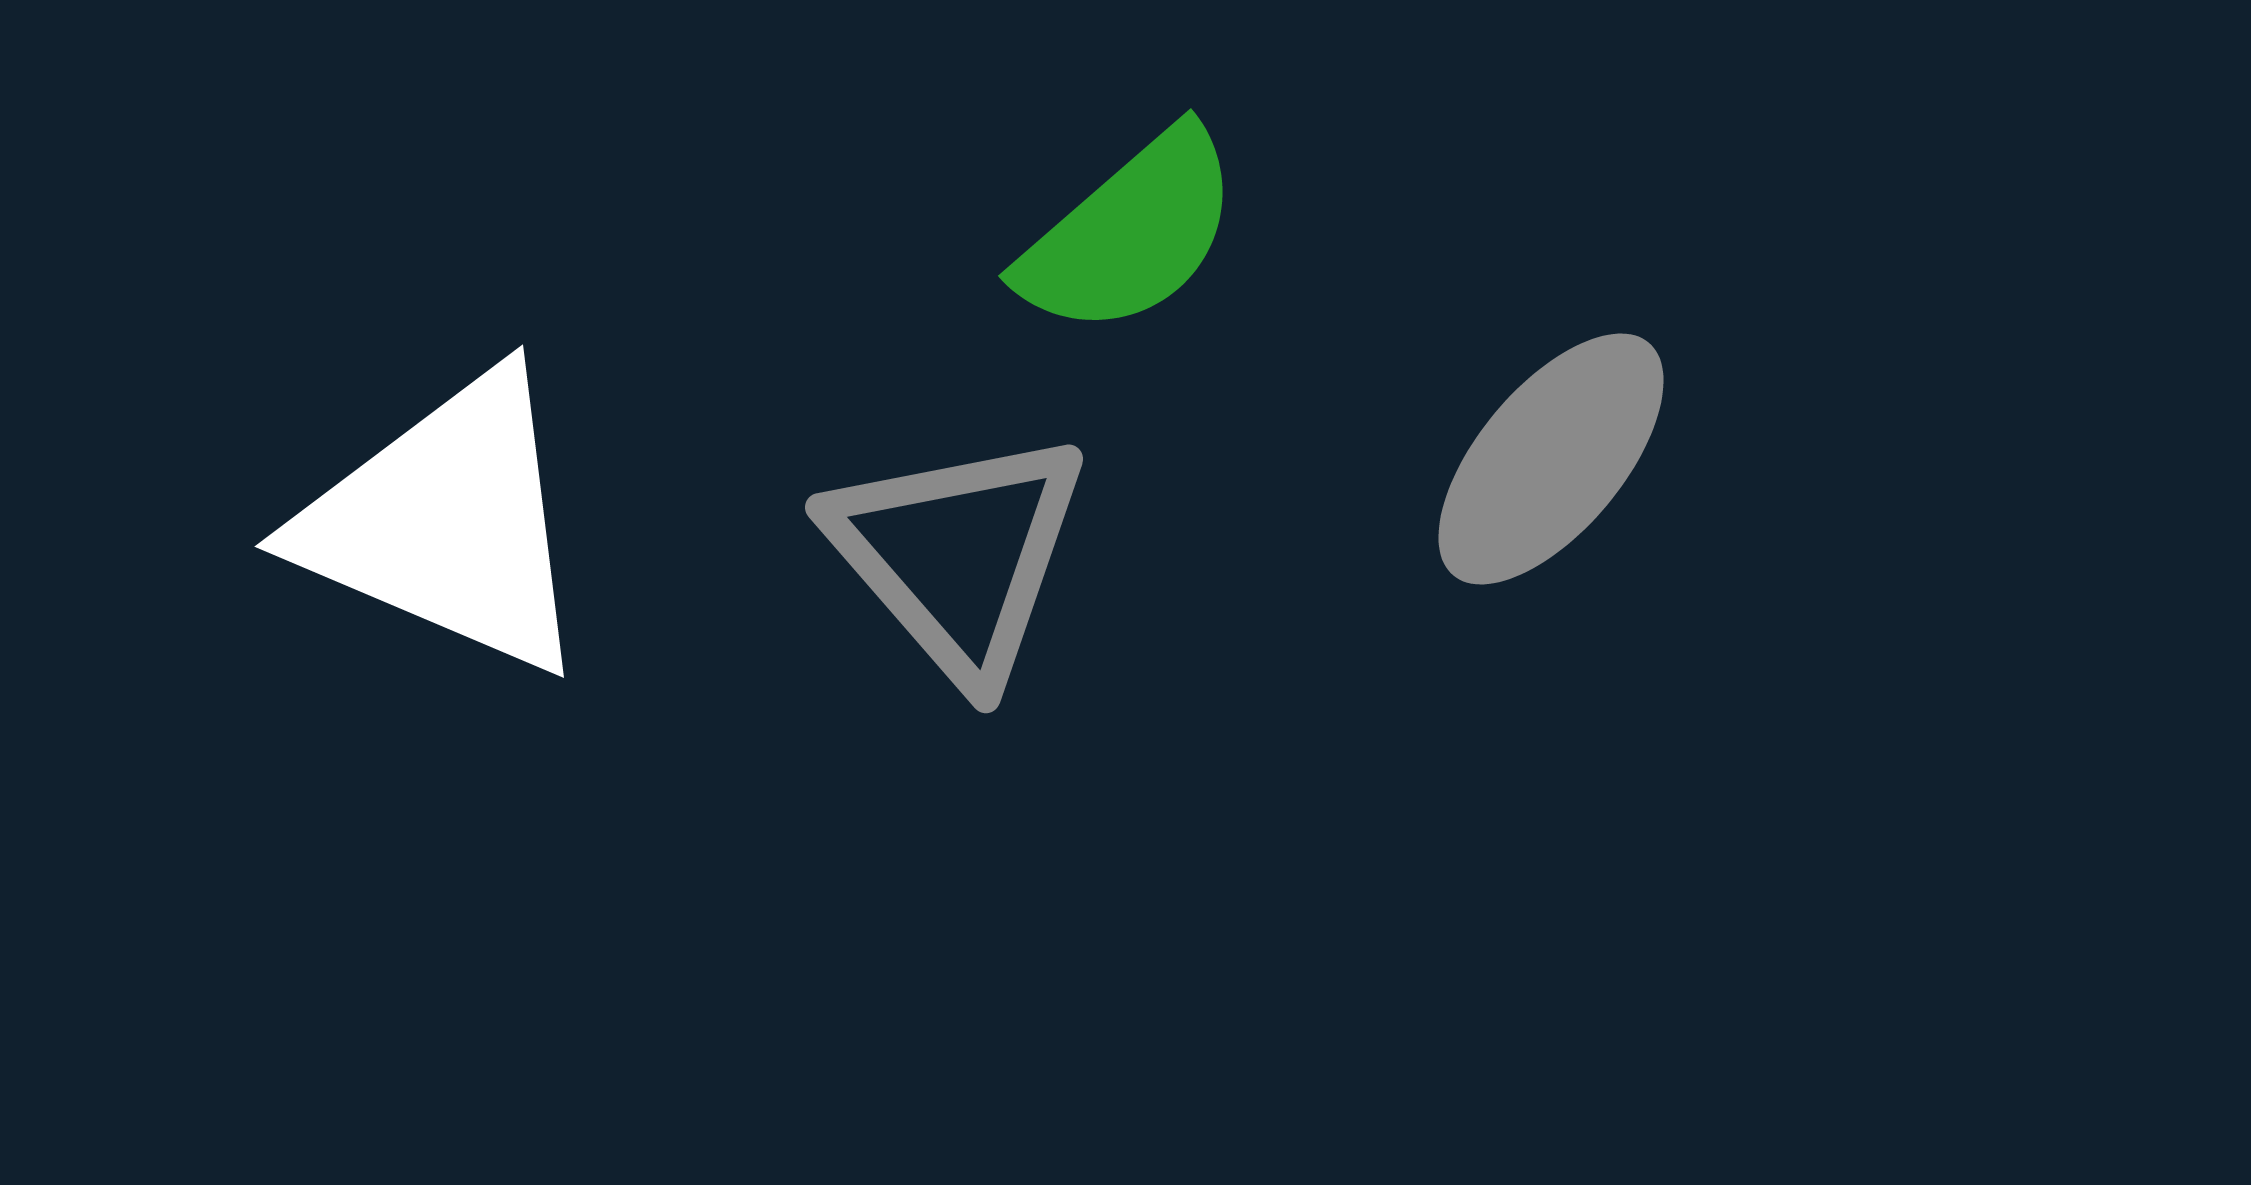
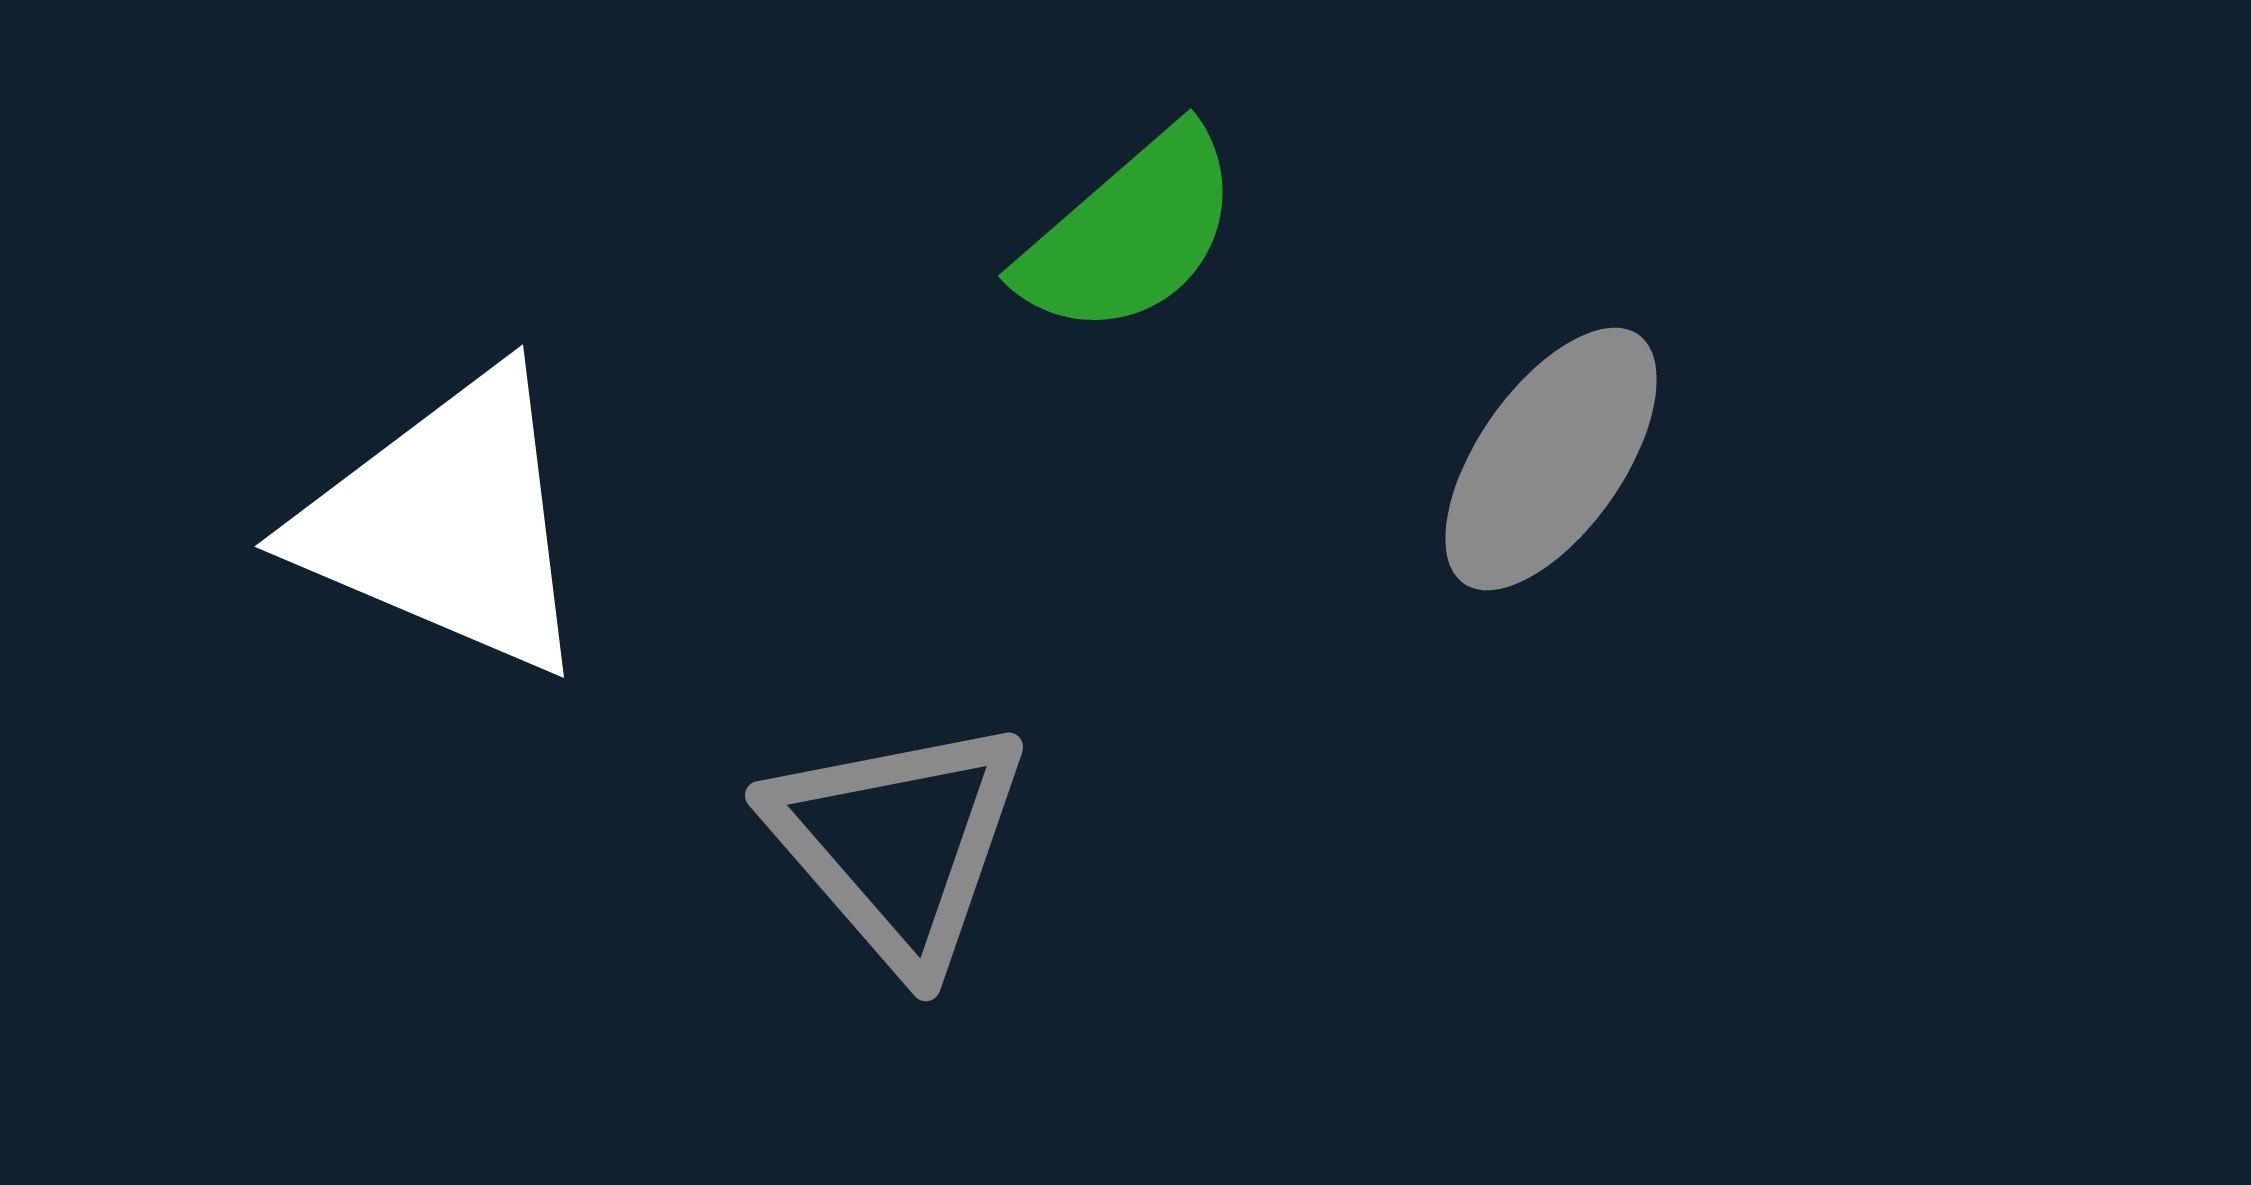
gray ellipse: rotated 5 degrees counterclockwise
gray triangle: moved 60 px left, 288 px down
